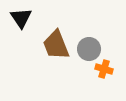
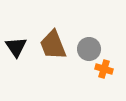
black triangle: moved 5 px left, 29 px down
brown trapezoid: moved 3 px left
